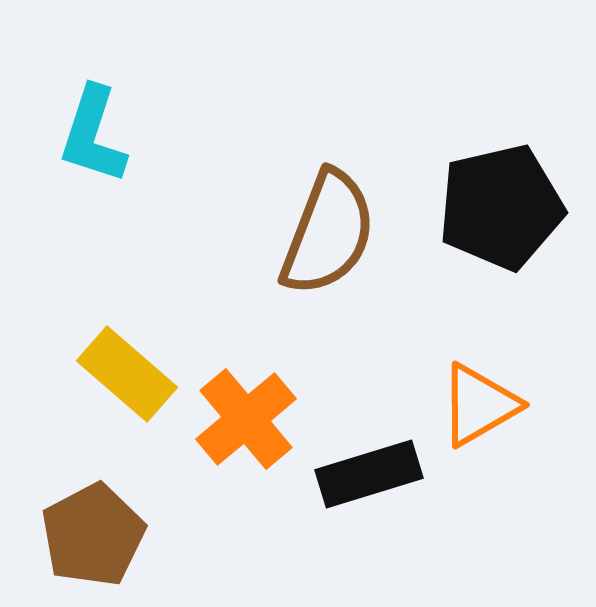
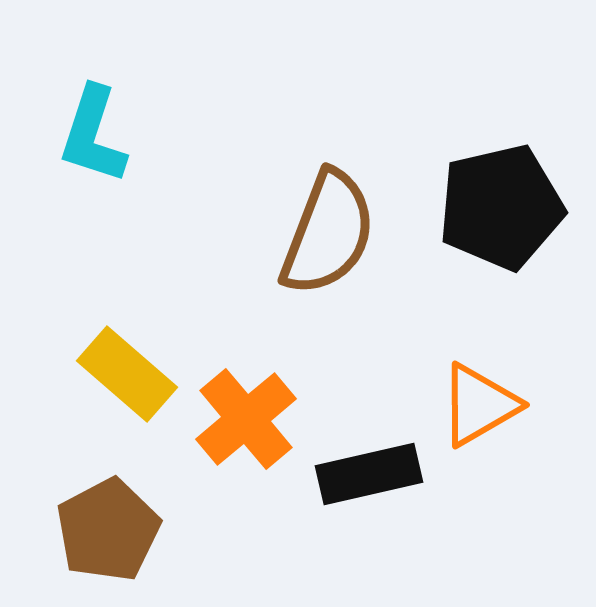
black rectangle: rotated 4 degrees clockwise
brown pentagon: moved 15 px right, 5 px up
